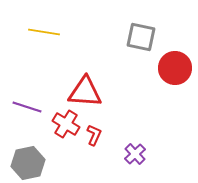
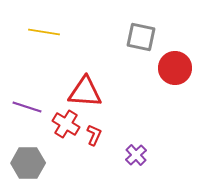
purple cross: moved 1 px right, 1 px down
gray hexagon: rotated 12 degrees clockwise
